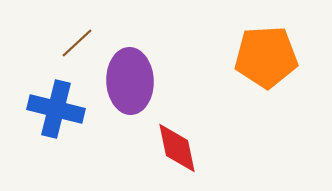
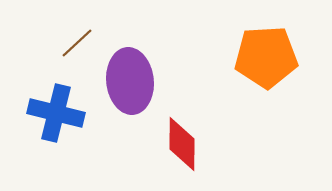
purple ellipse: rotated 4 degrees counterclockwise
blue cross: moved 4 px down
red diamond: moved 5 px right, 4 px up; rotated 12 degrees clockwise
